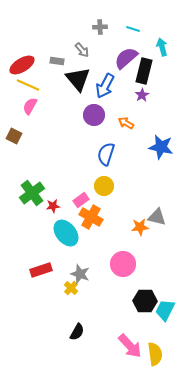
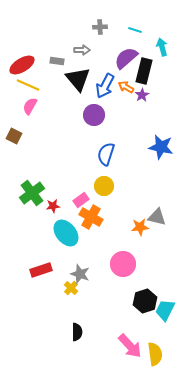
cyan line: moved 2 px right, 1 px down
gray arrow: rotated 49 degrees counterclockwise
orange arrow: moved 36 px up
black hexagon: rotated 20 degrees counterclockwise
black semicircle: rotated 30 degrees counterclockwise
